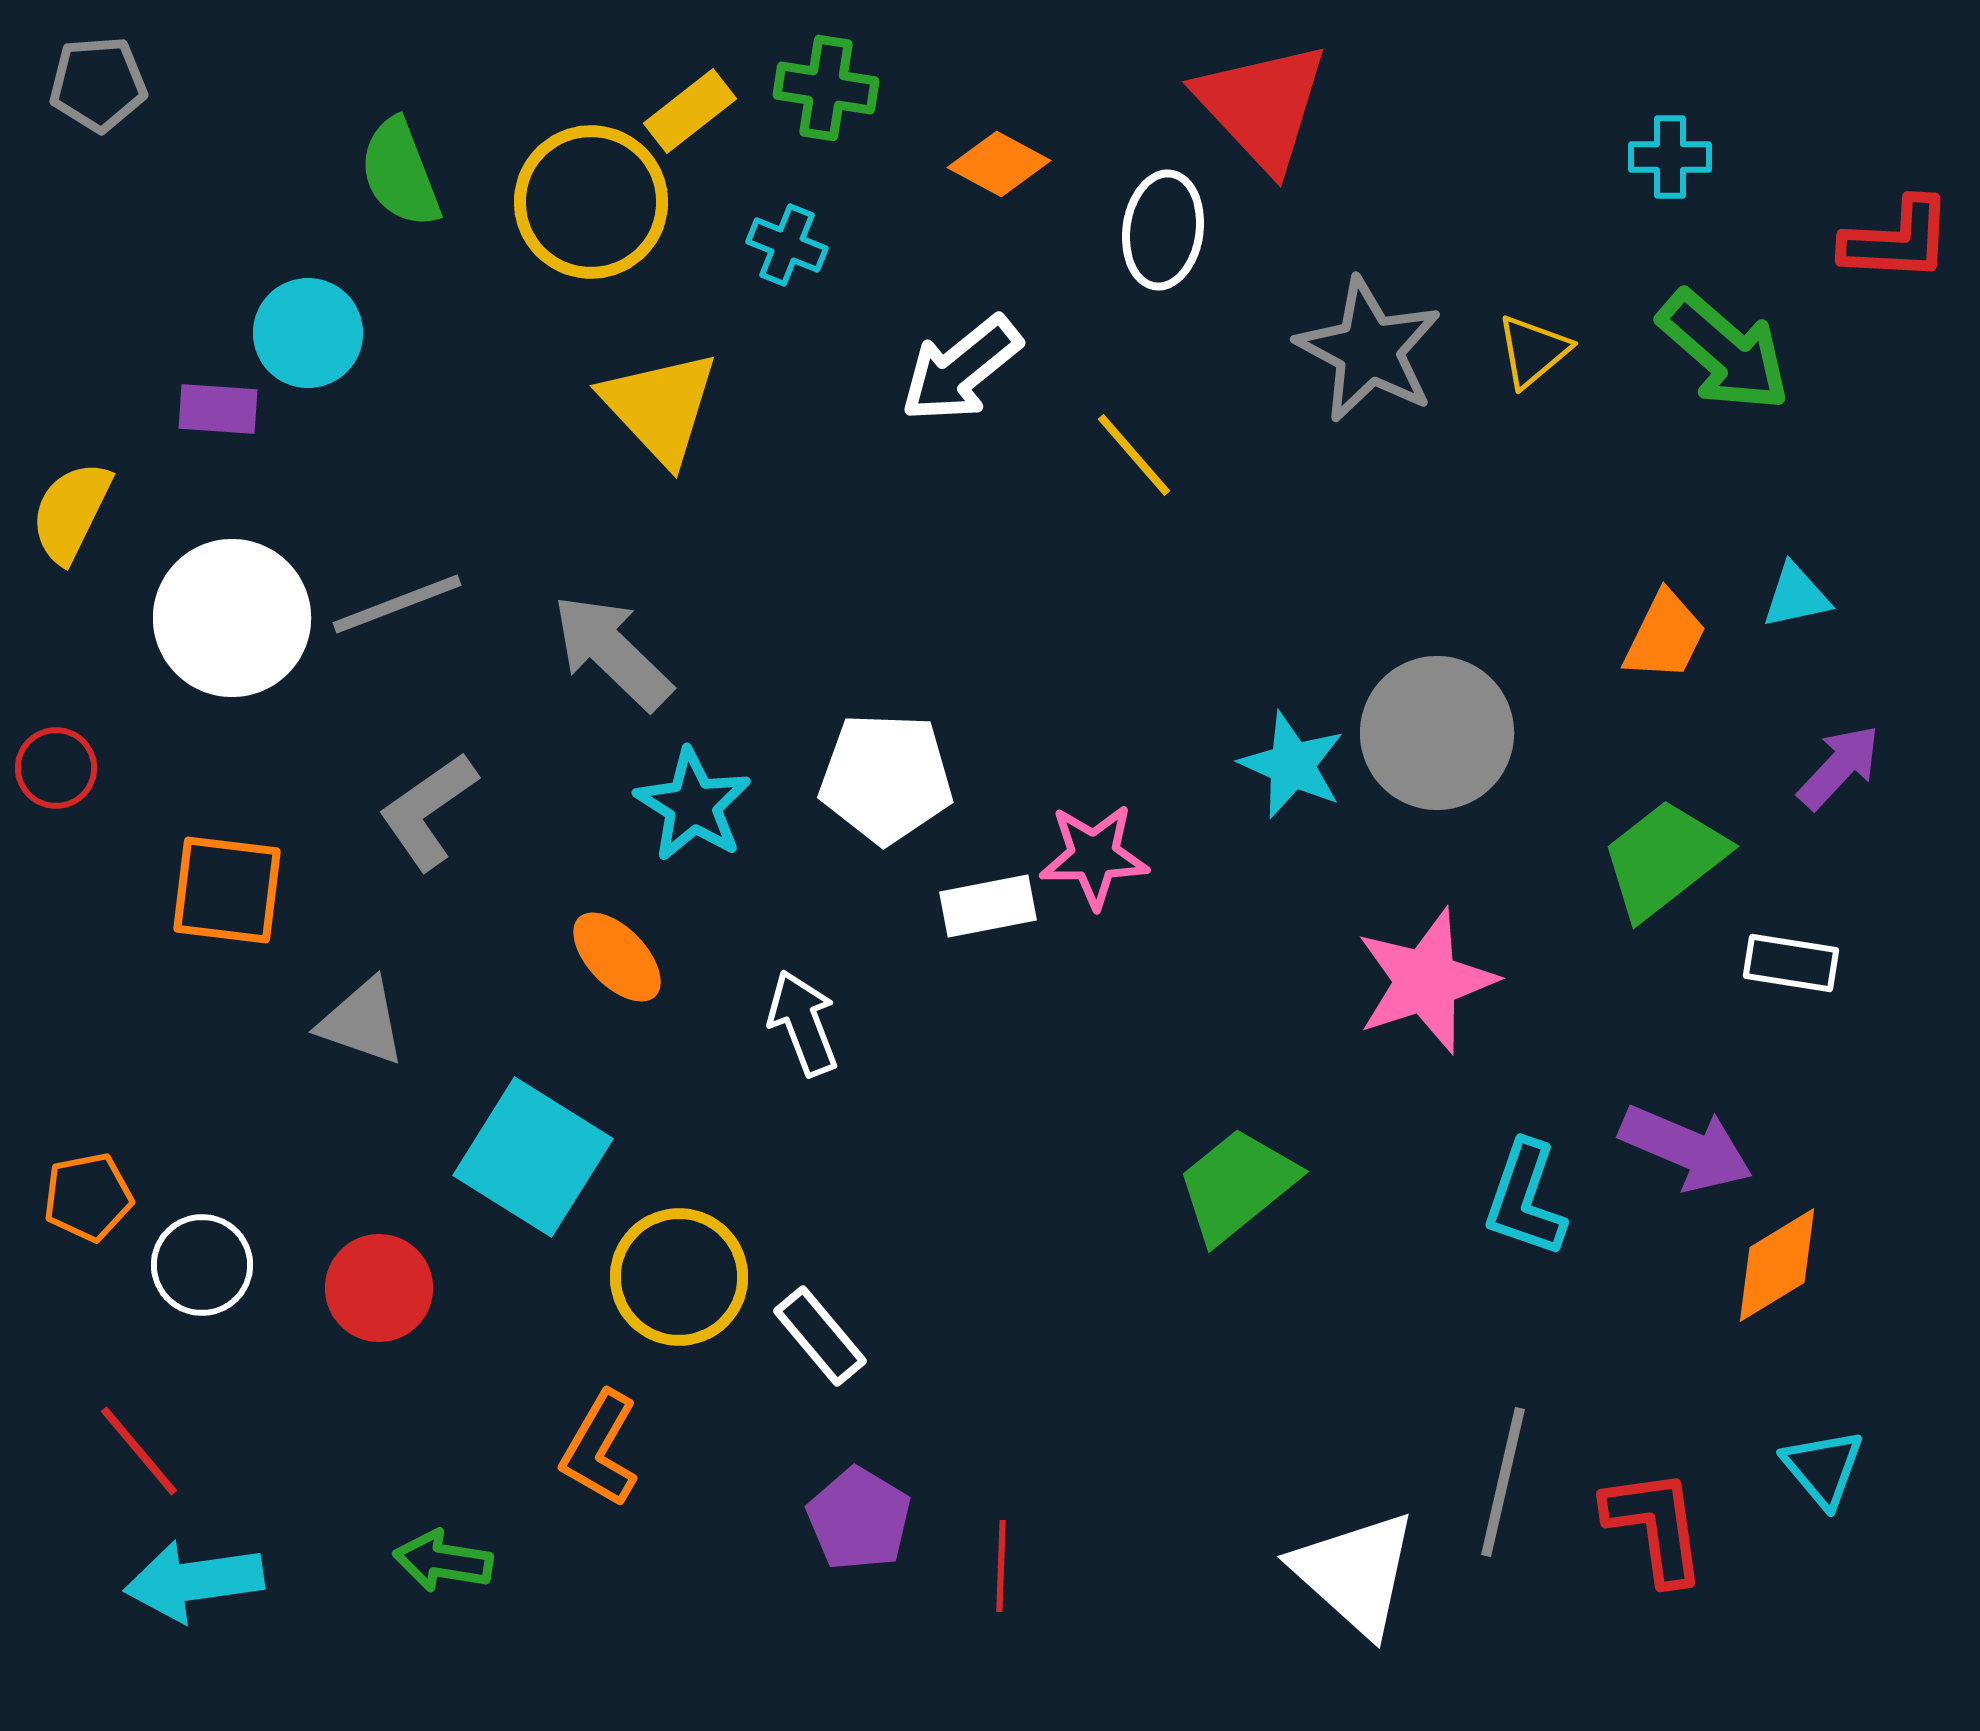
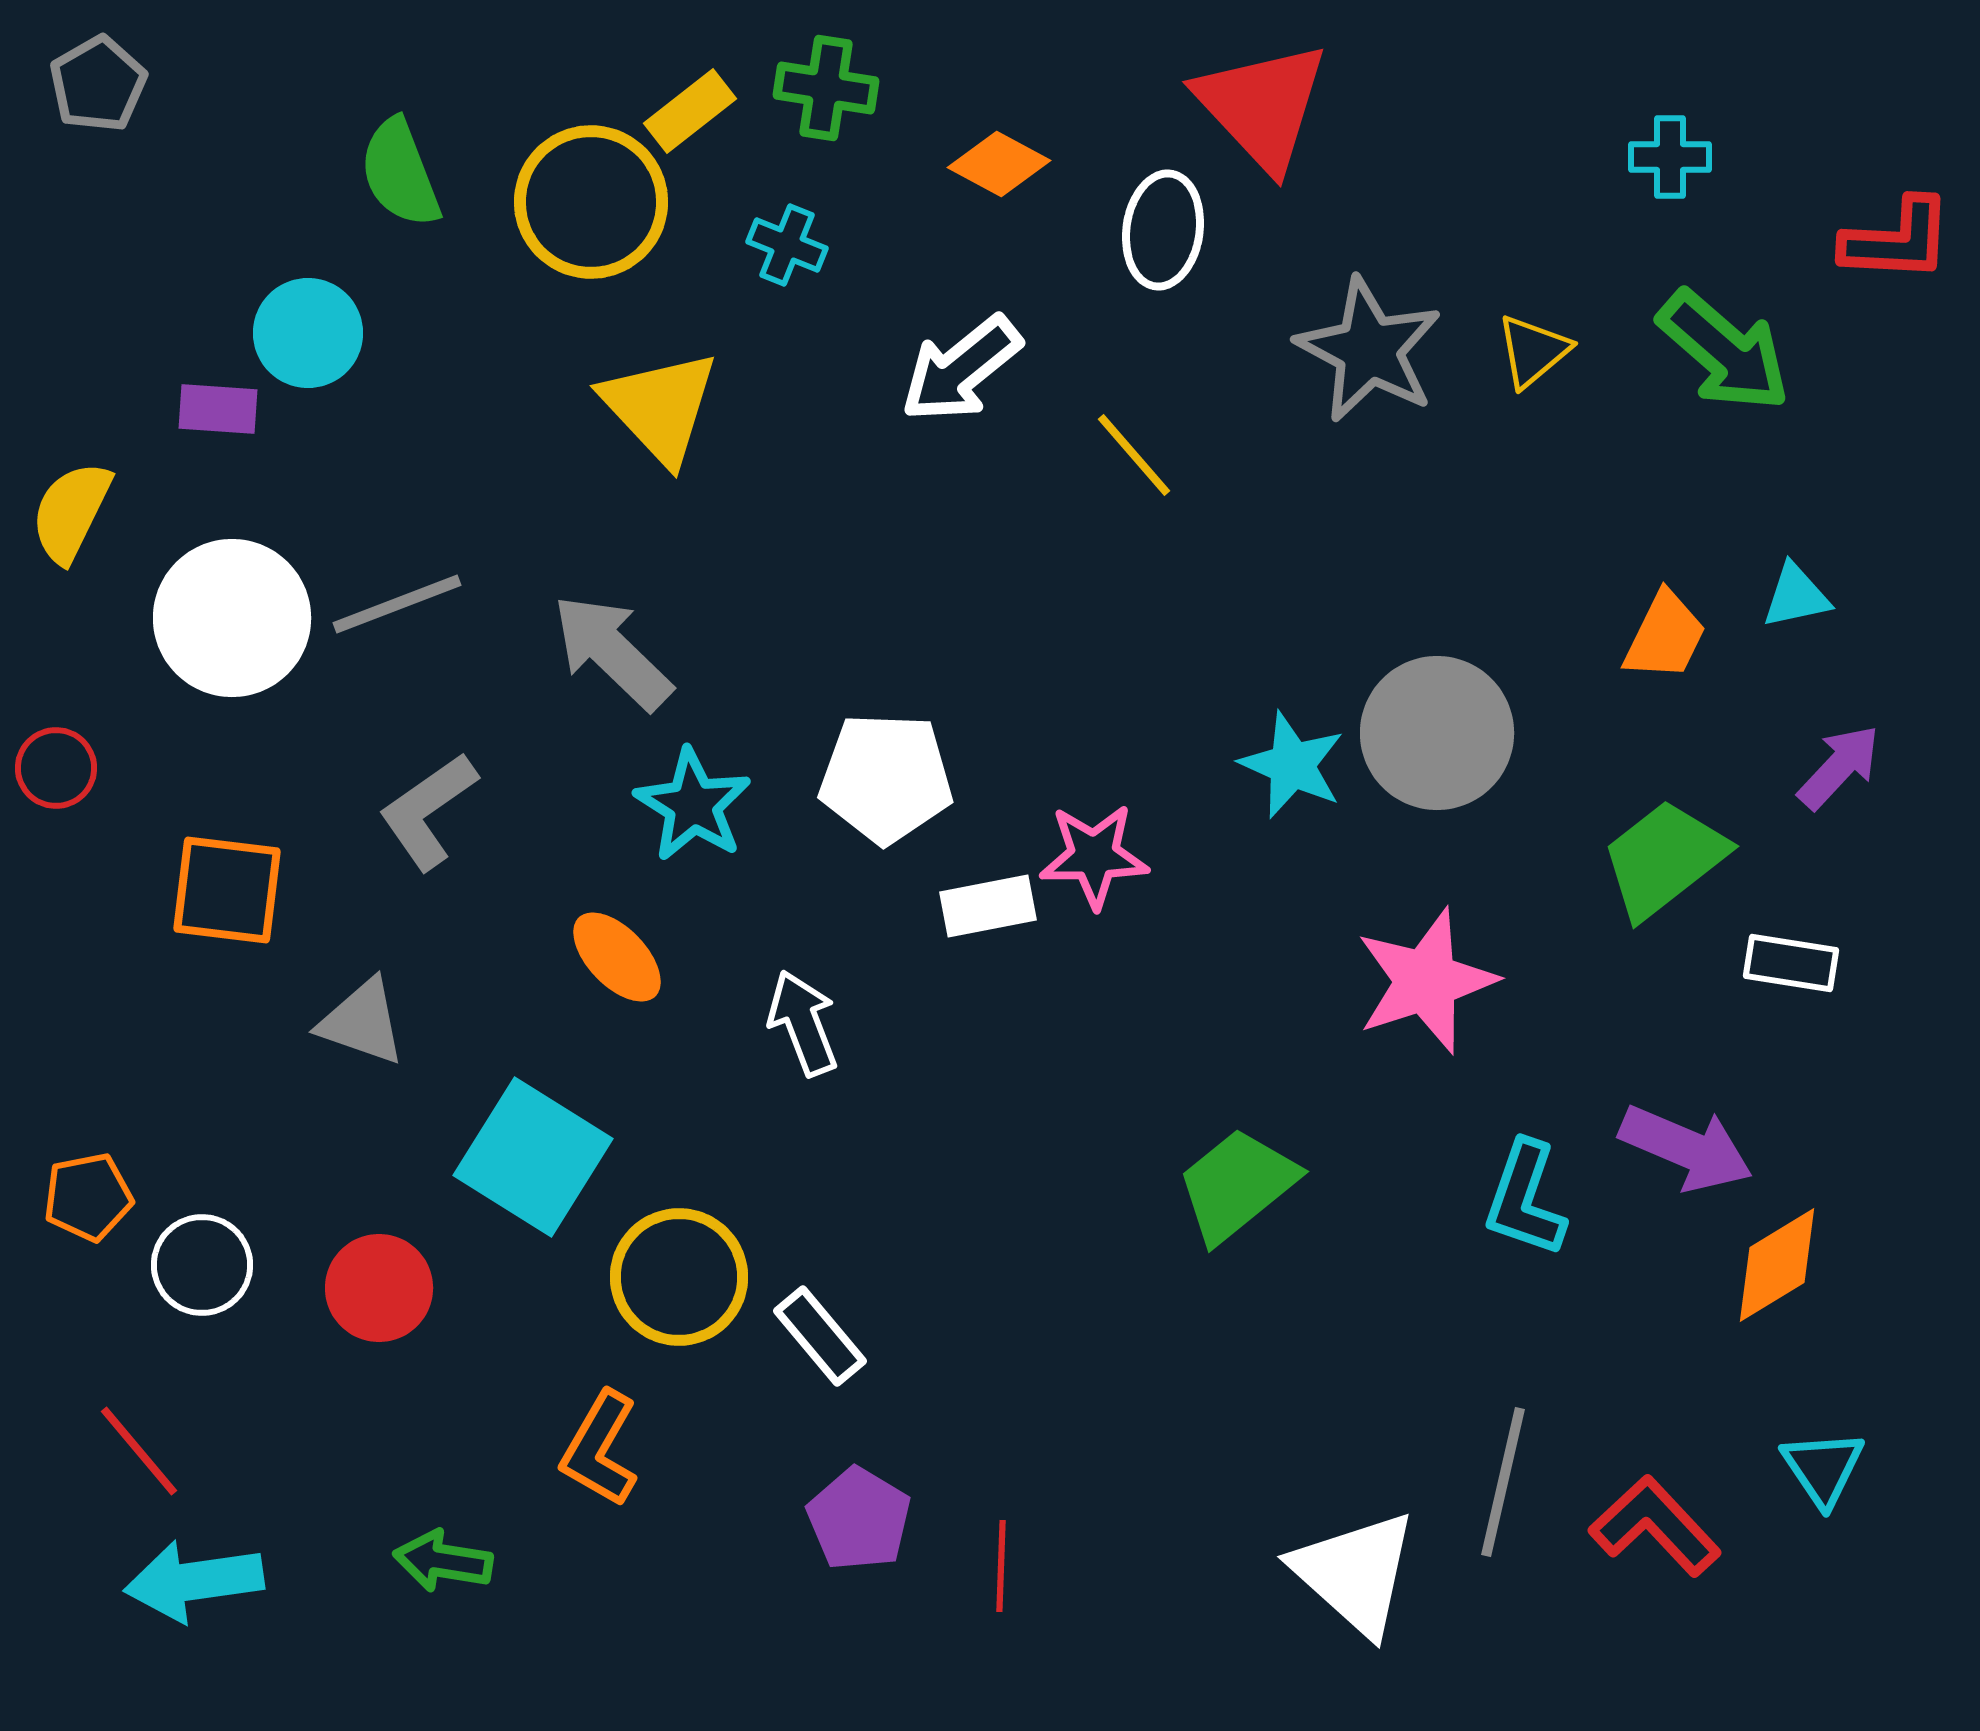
gray pentagon at (98, 84): rotated 26 degrees counterclockwise
cyan triangle at (1823, 1468): rotated 6 degrees clockwise
red L-shape at (1655, 1526): rotated 35 degrees counterclockwise
